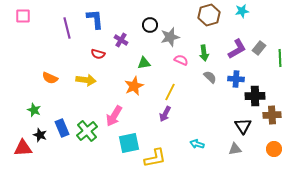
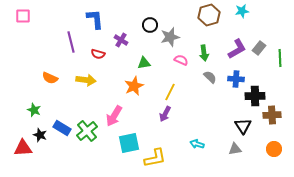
purple line: moved 4 px right, 14 px down
blue rectangle: rotated 36 degrees counterclockwise
